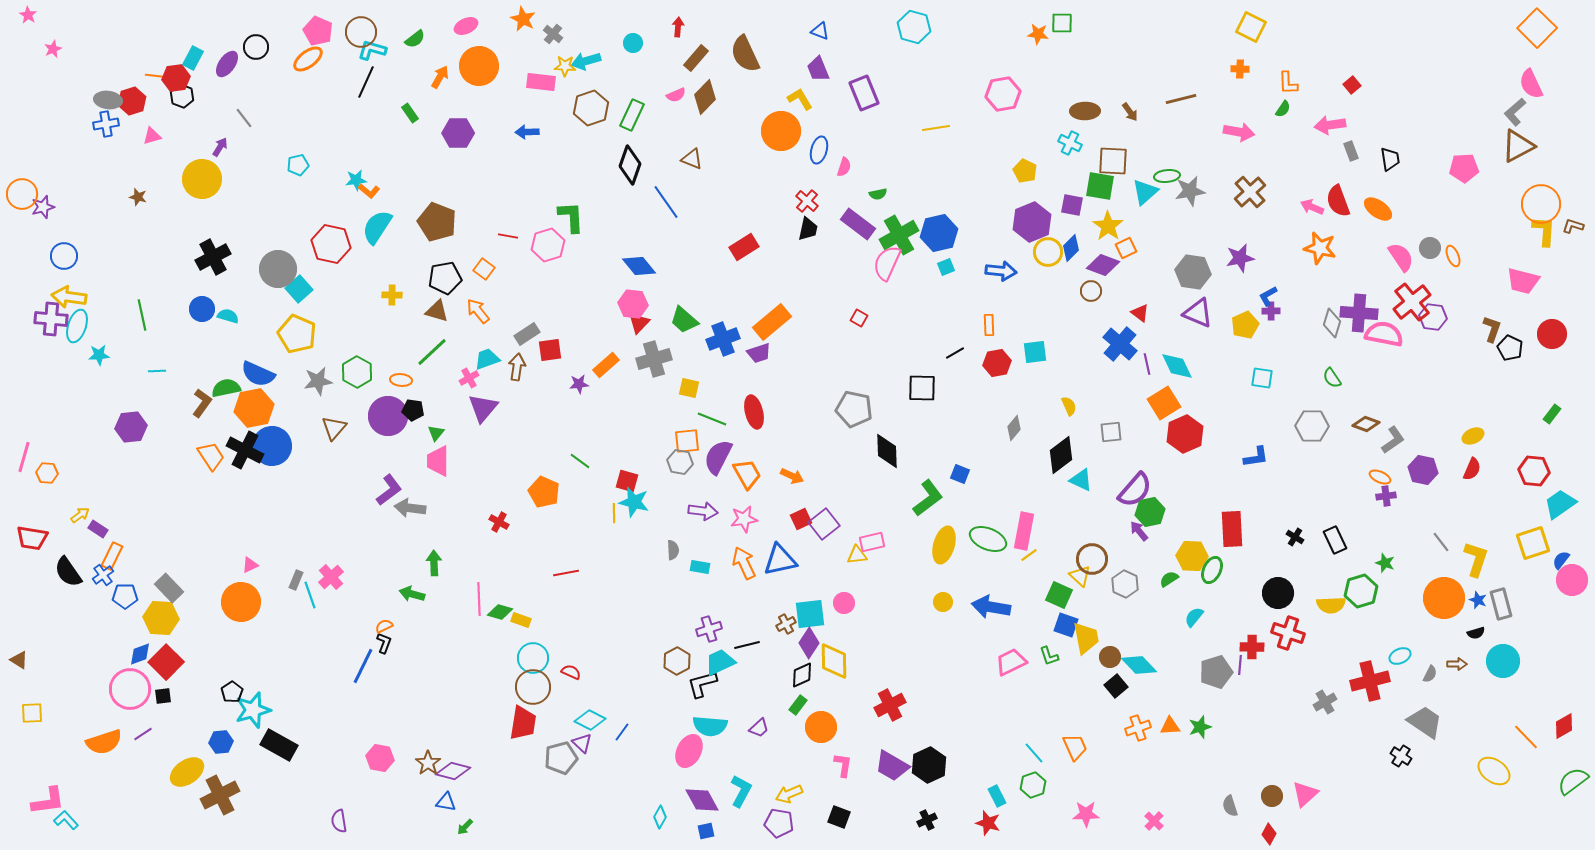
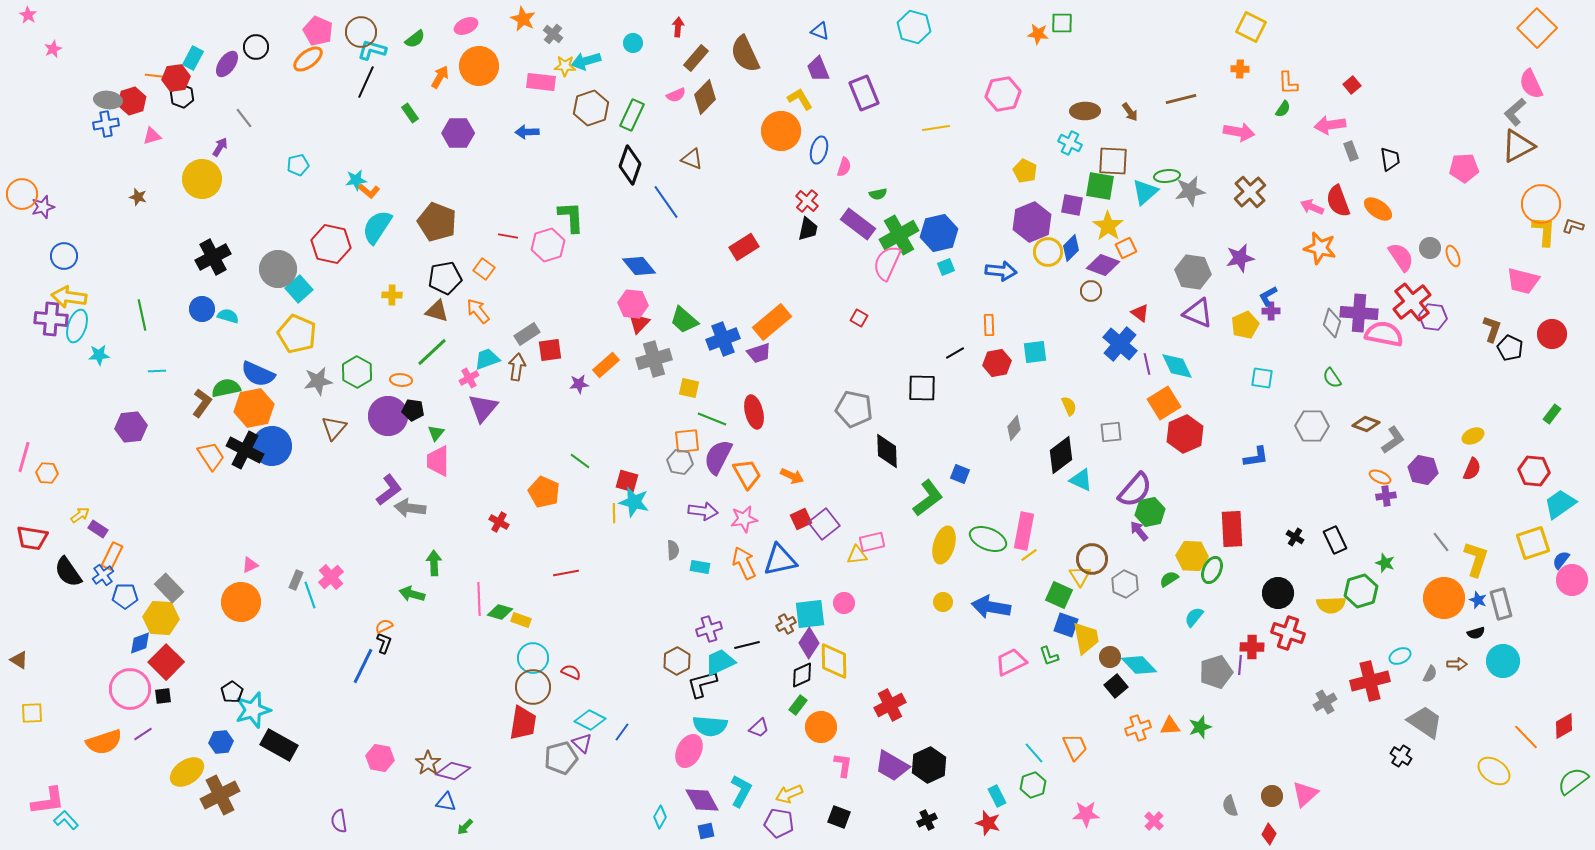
yellow triangle at (1080, 576): rotated 15 degrees clockwise
blue diamond at (140, 654): moved 11 px up
